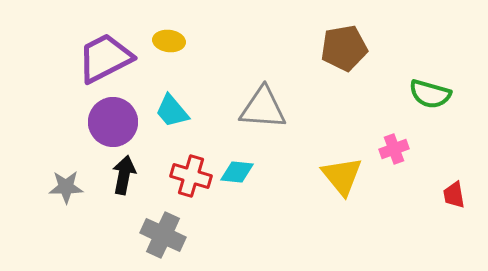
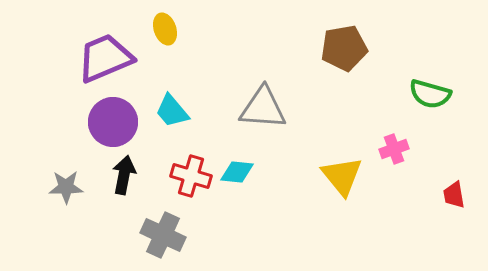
yellow ellipse: moved 4 px left, 12 px up; rotated 64 degrees clockwise
purple trapezoid: rotated 4 degrees clockwise
